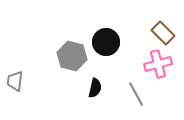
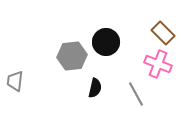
gray hexagon: rotated 20 degrees counterclockwise
pink cross: rotated 36 degrees clockwise
